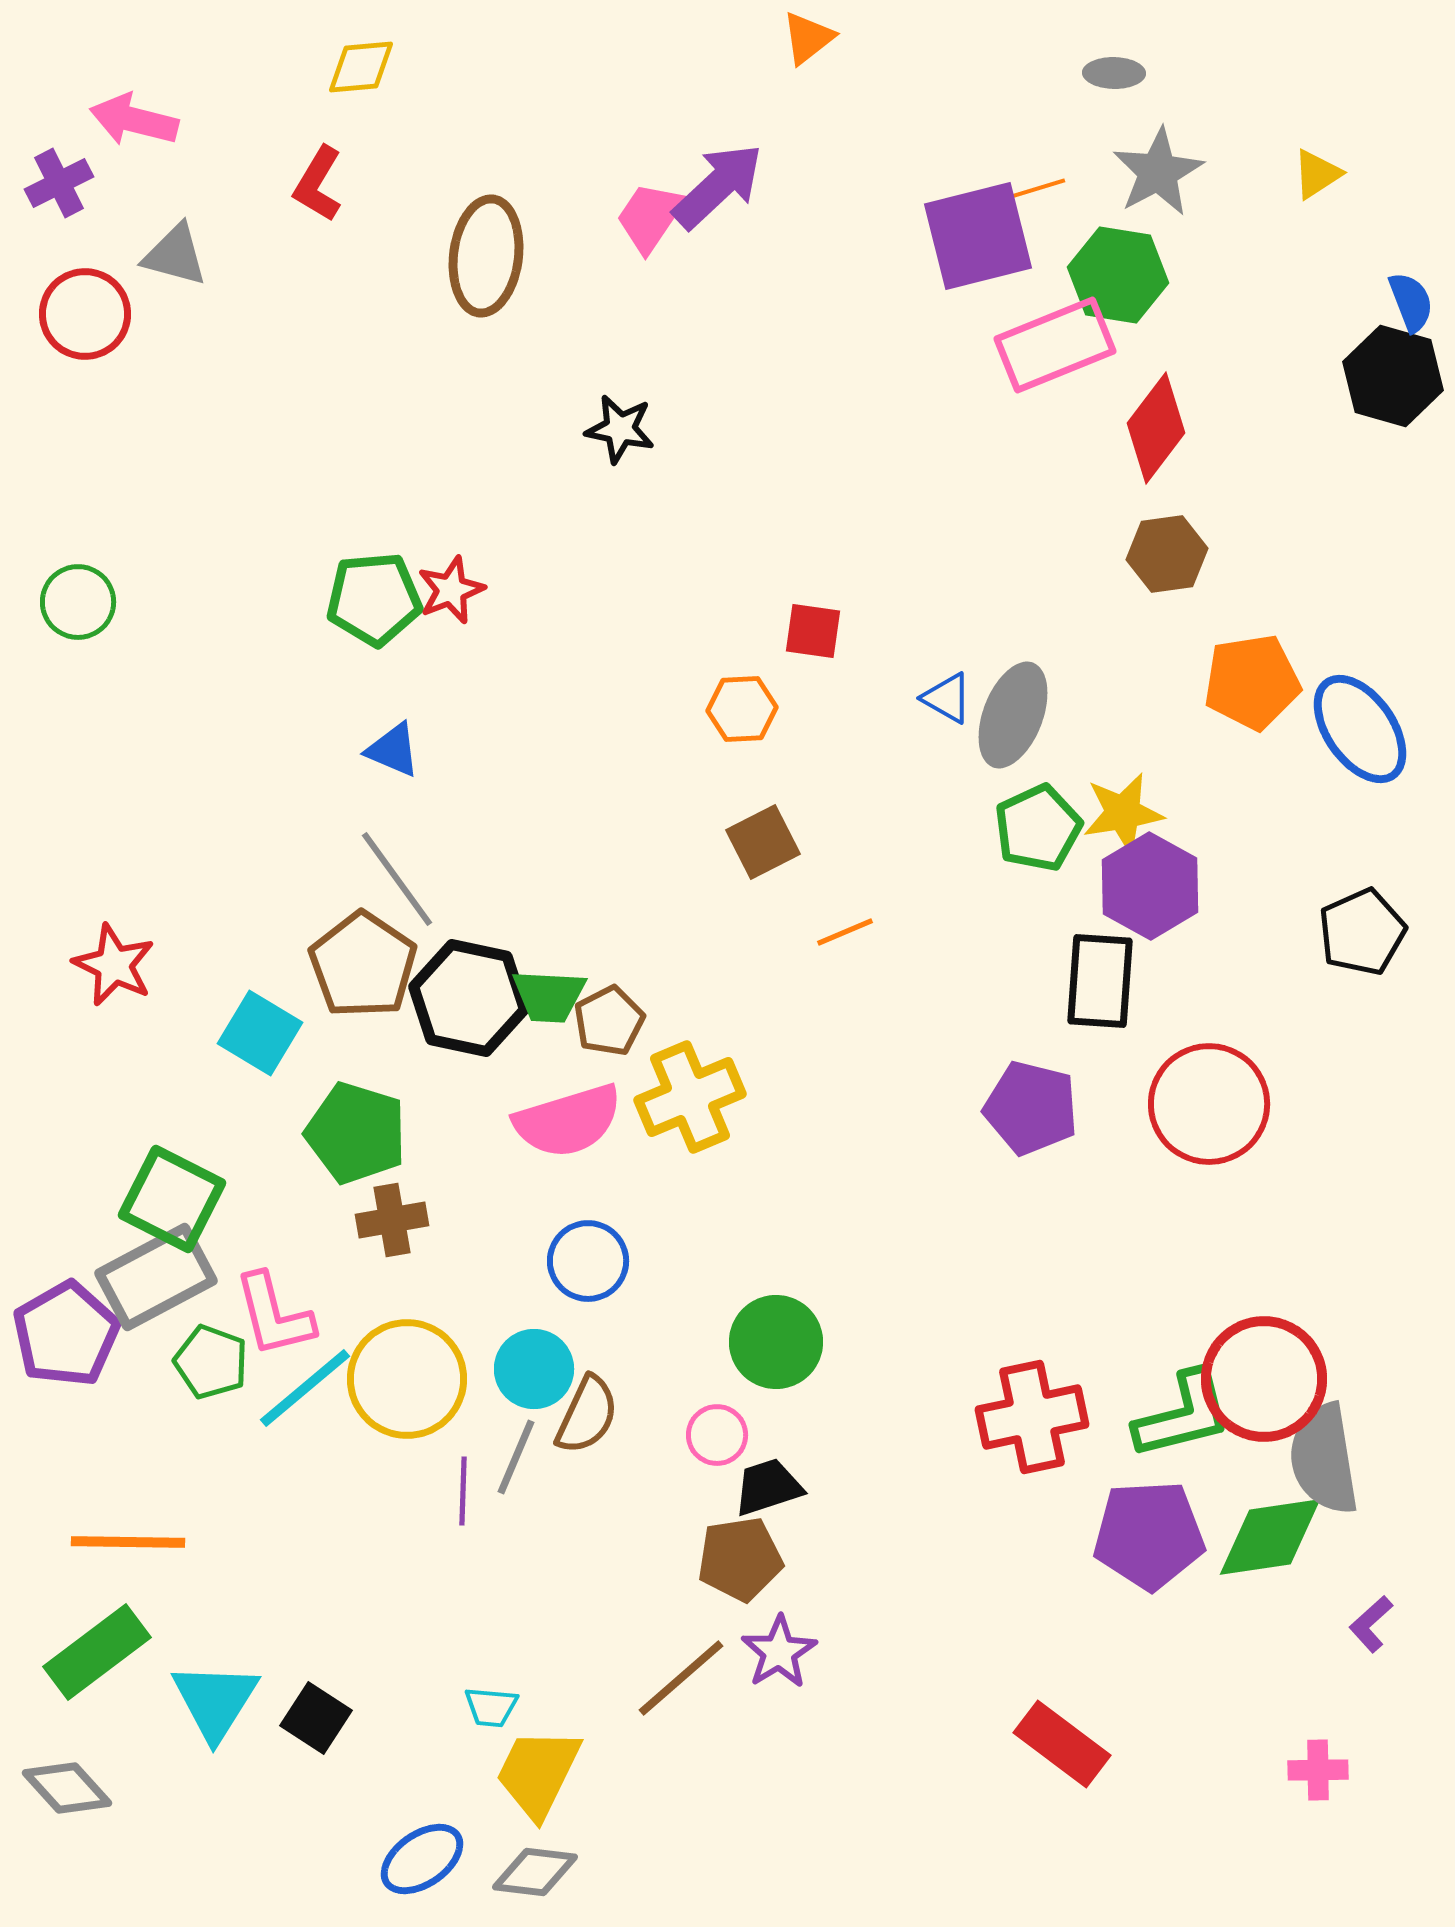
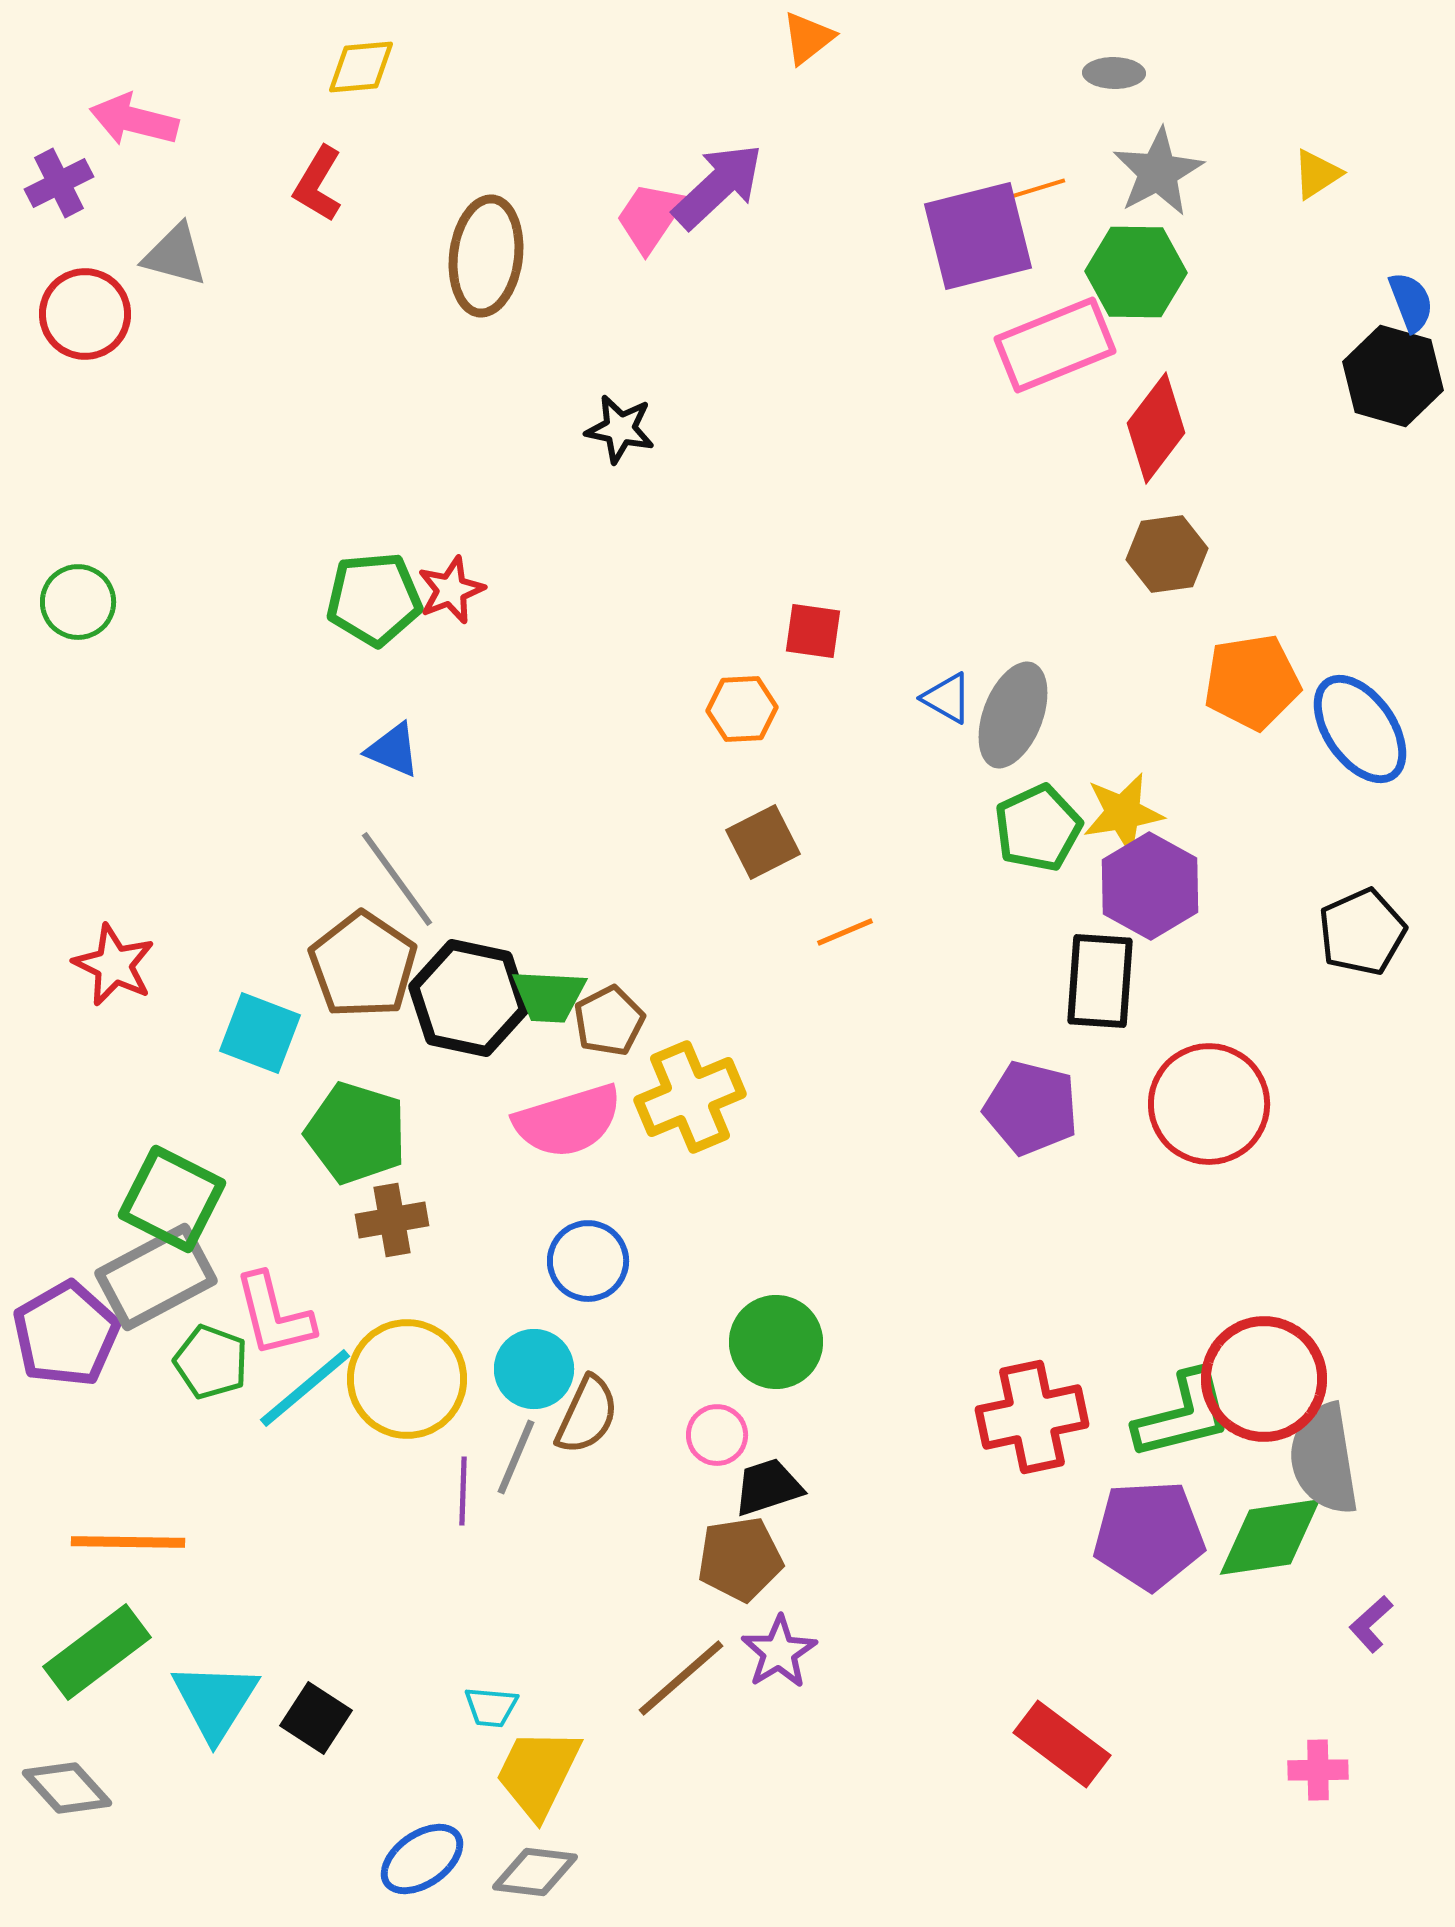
green hexagon at (1118, 275): moved 18 px right, 3 px up; rotated 8 degrees counterclockwise
cyan square at (260, 1033): rotated 10 degrees counterclockwise
